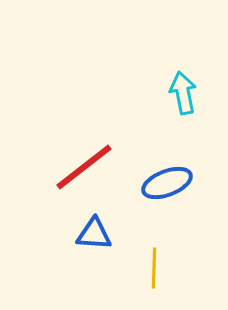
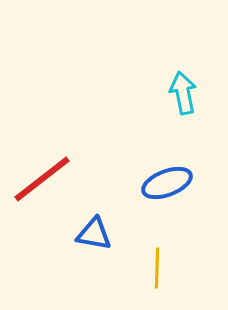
red line: moved 42 px left, 12 px down
blue triangle: rotated 6 degrees clockwise
yellow line: moved 3 px right
